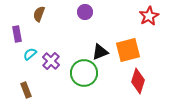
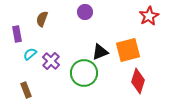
brown semicircle: moved 3 px right, 5 px down
